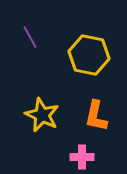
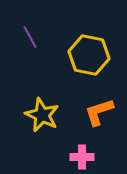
orange L-shape: moved 3 px right, 4 px up; rotated 60 degrees clockwise
